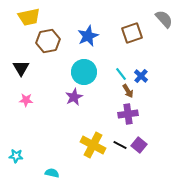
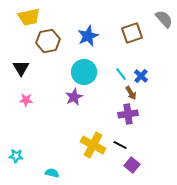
brown arrow: moved 3 px right, 2 px down
purple square: moved 7 px left, 20 px down
